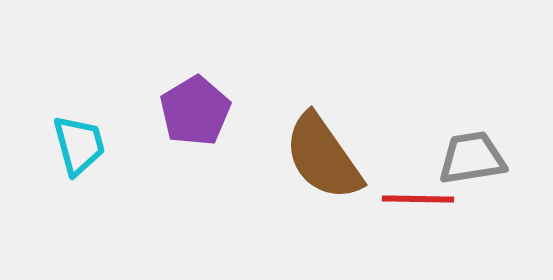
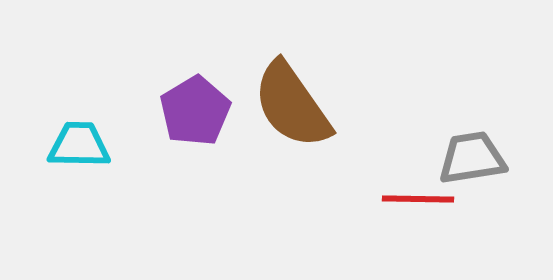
cyan trapezoid: rotated 74 degrees counterclockwise
brown semicircle: moved 31 px left, 52 px up
